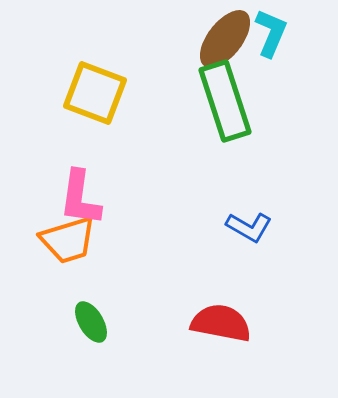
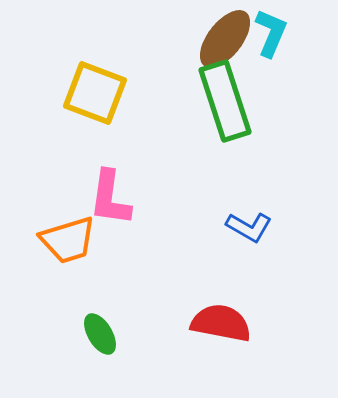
pink L-shape: moved 30 px right
green ellipse: moved 9 px right, 12 px down
